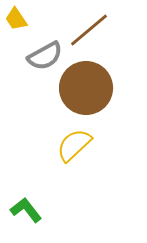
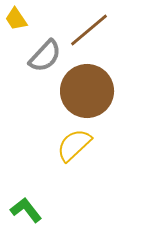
gray semicircle: rotated 18 degrees counterclockwise
brown circle: moved 1 px right, 3 px down
